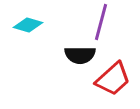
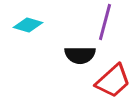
purple line: moved 4 px right
red trapezoid: moved 2 px down
